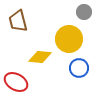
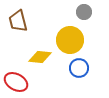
yellow circle: moved 1 px right, 1 px down
